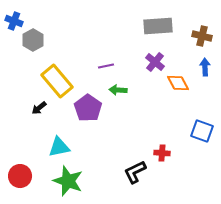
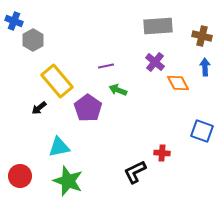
green arrow: rotated 18 degrees clockwise
